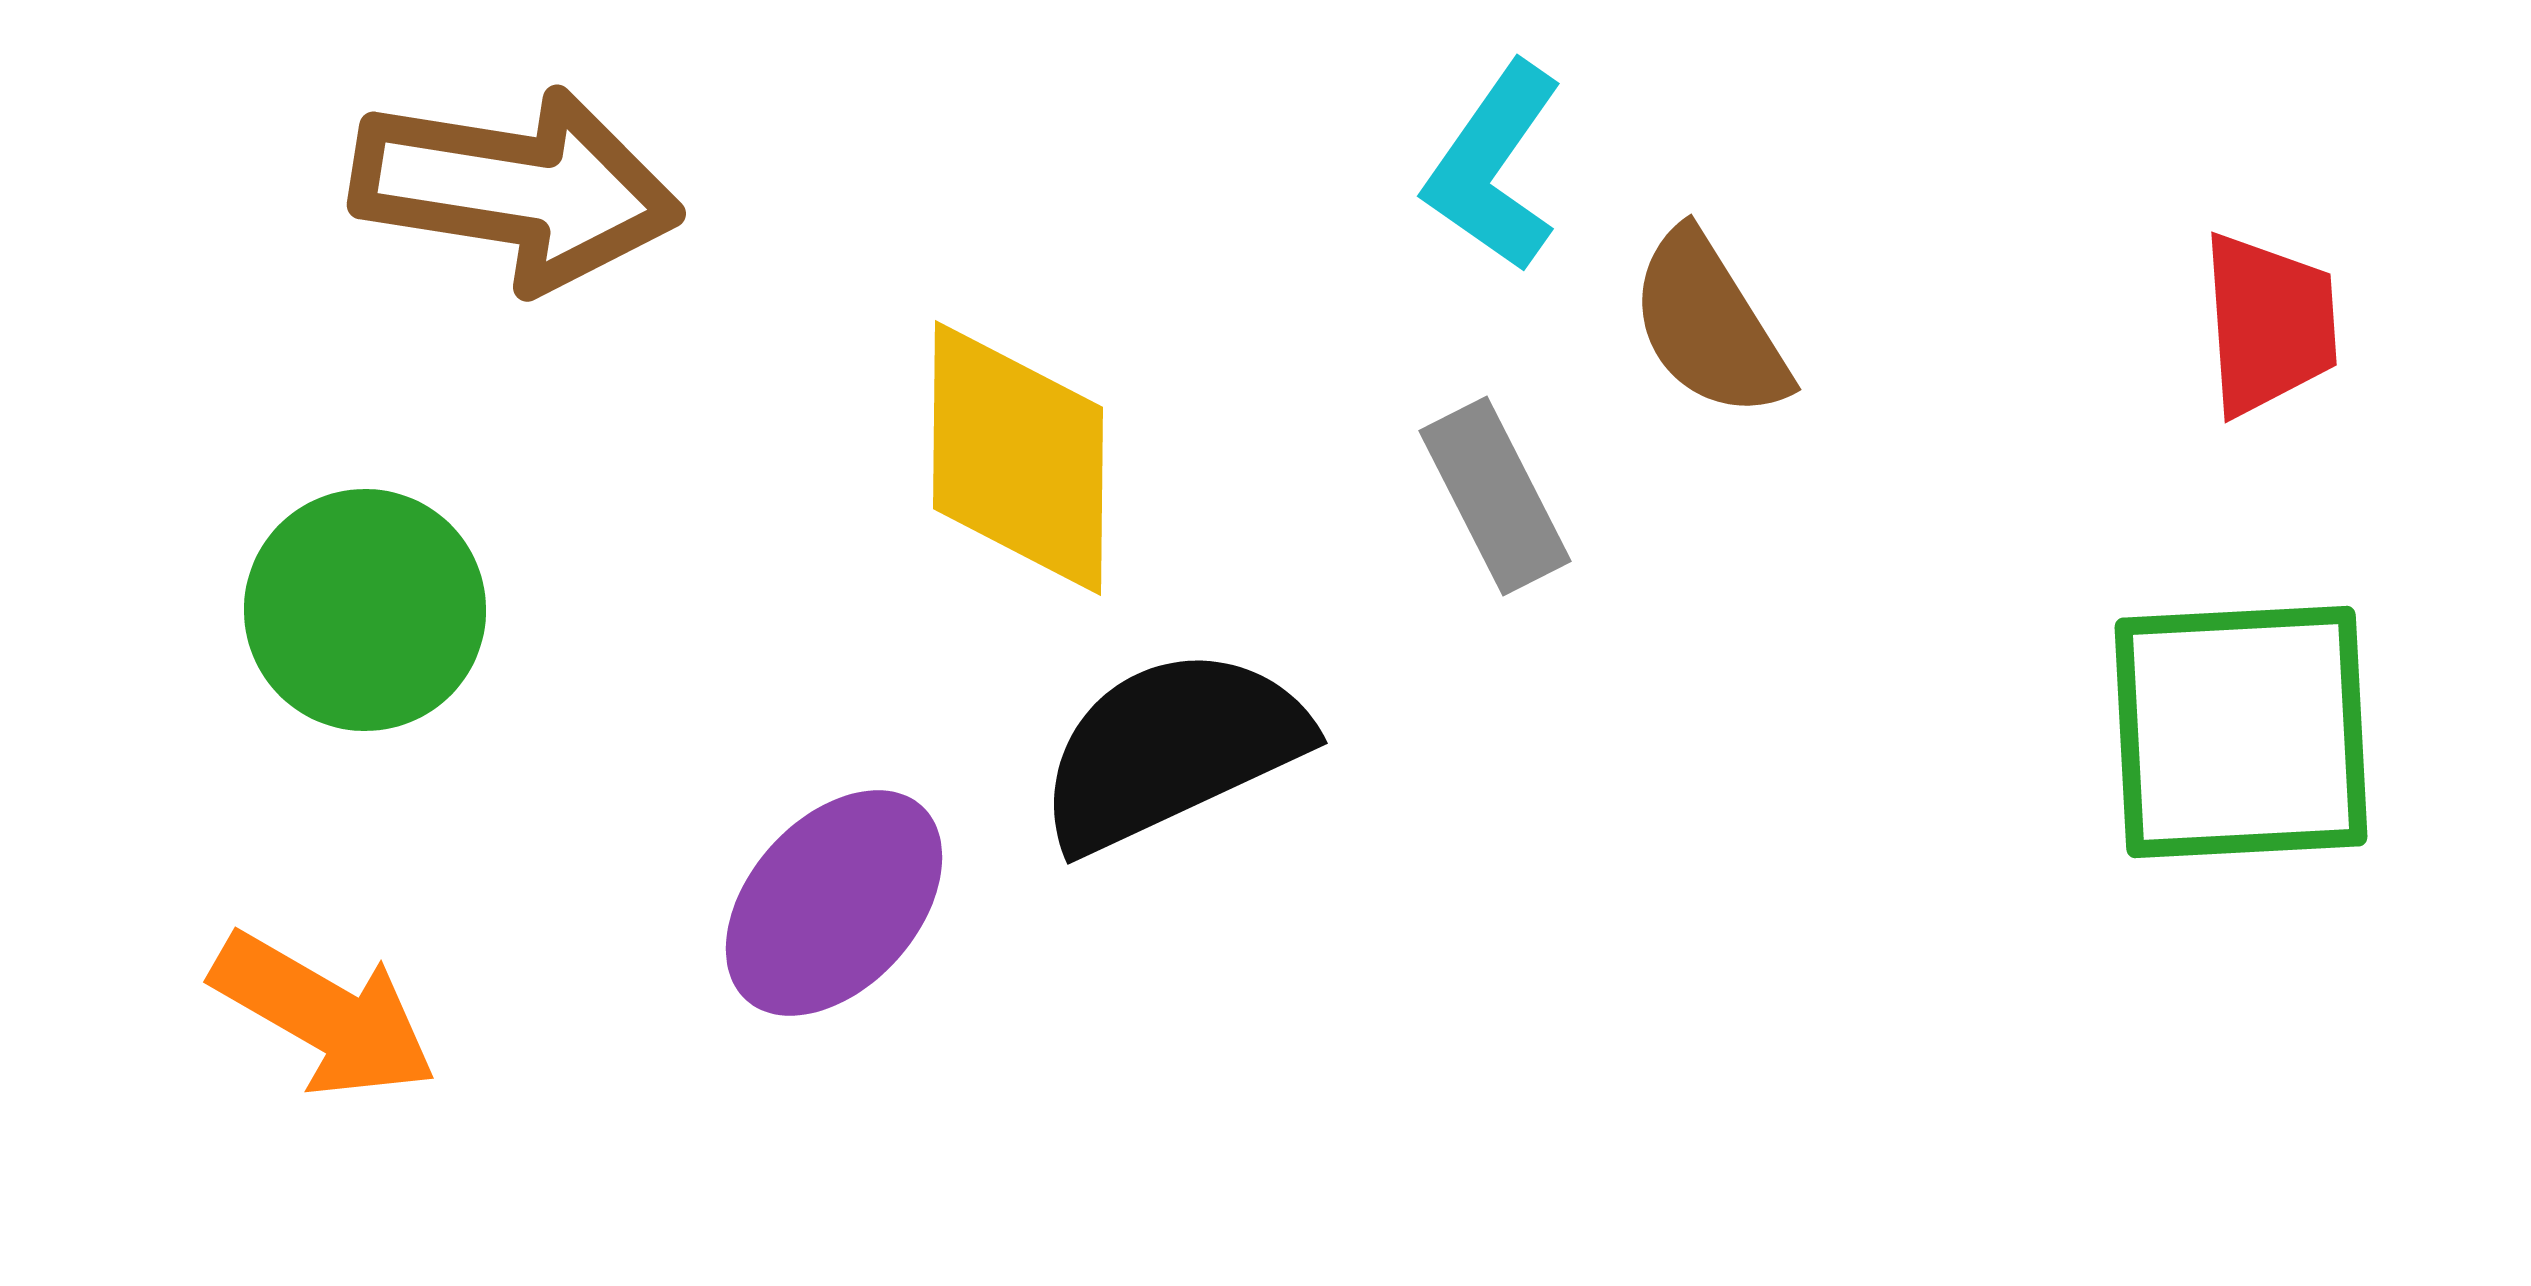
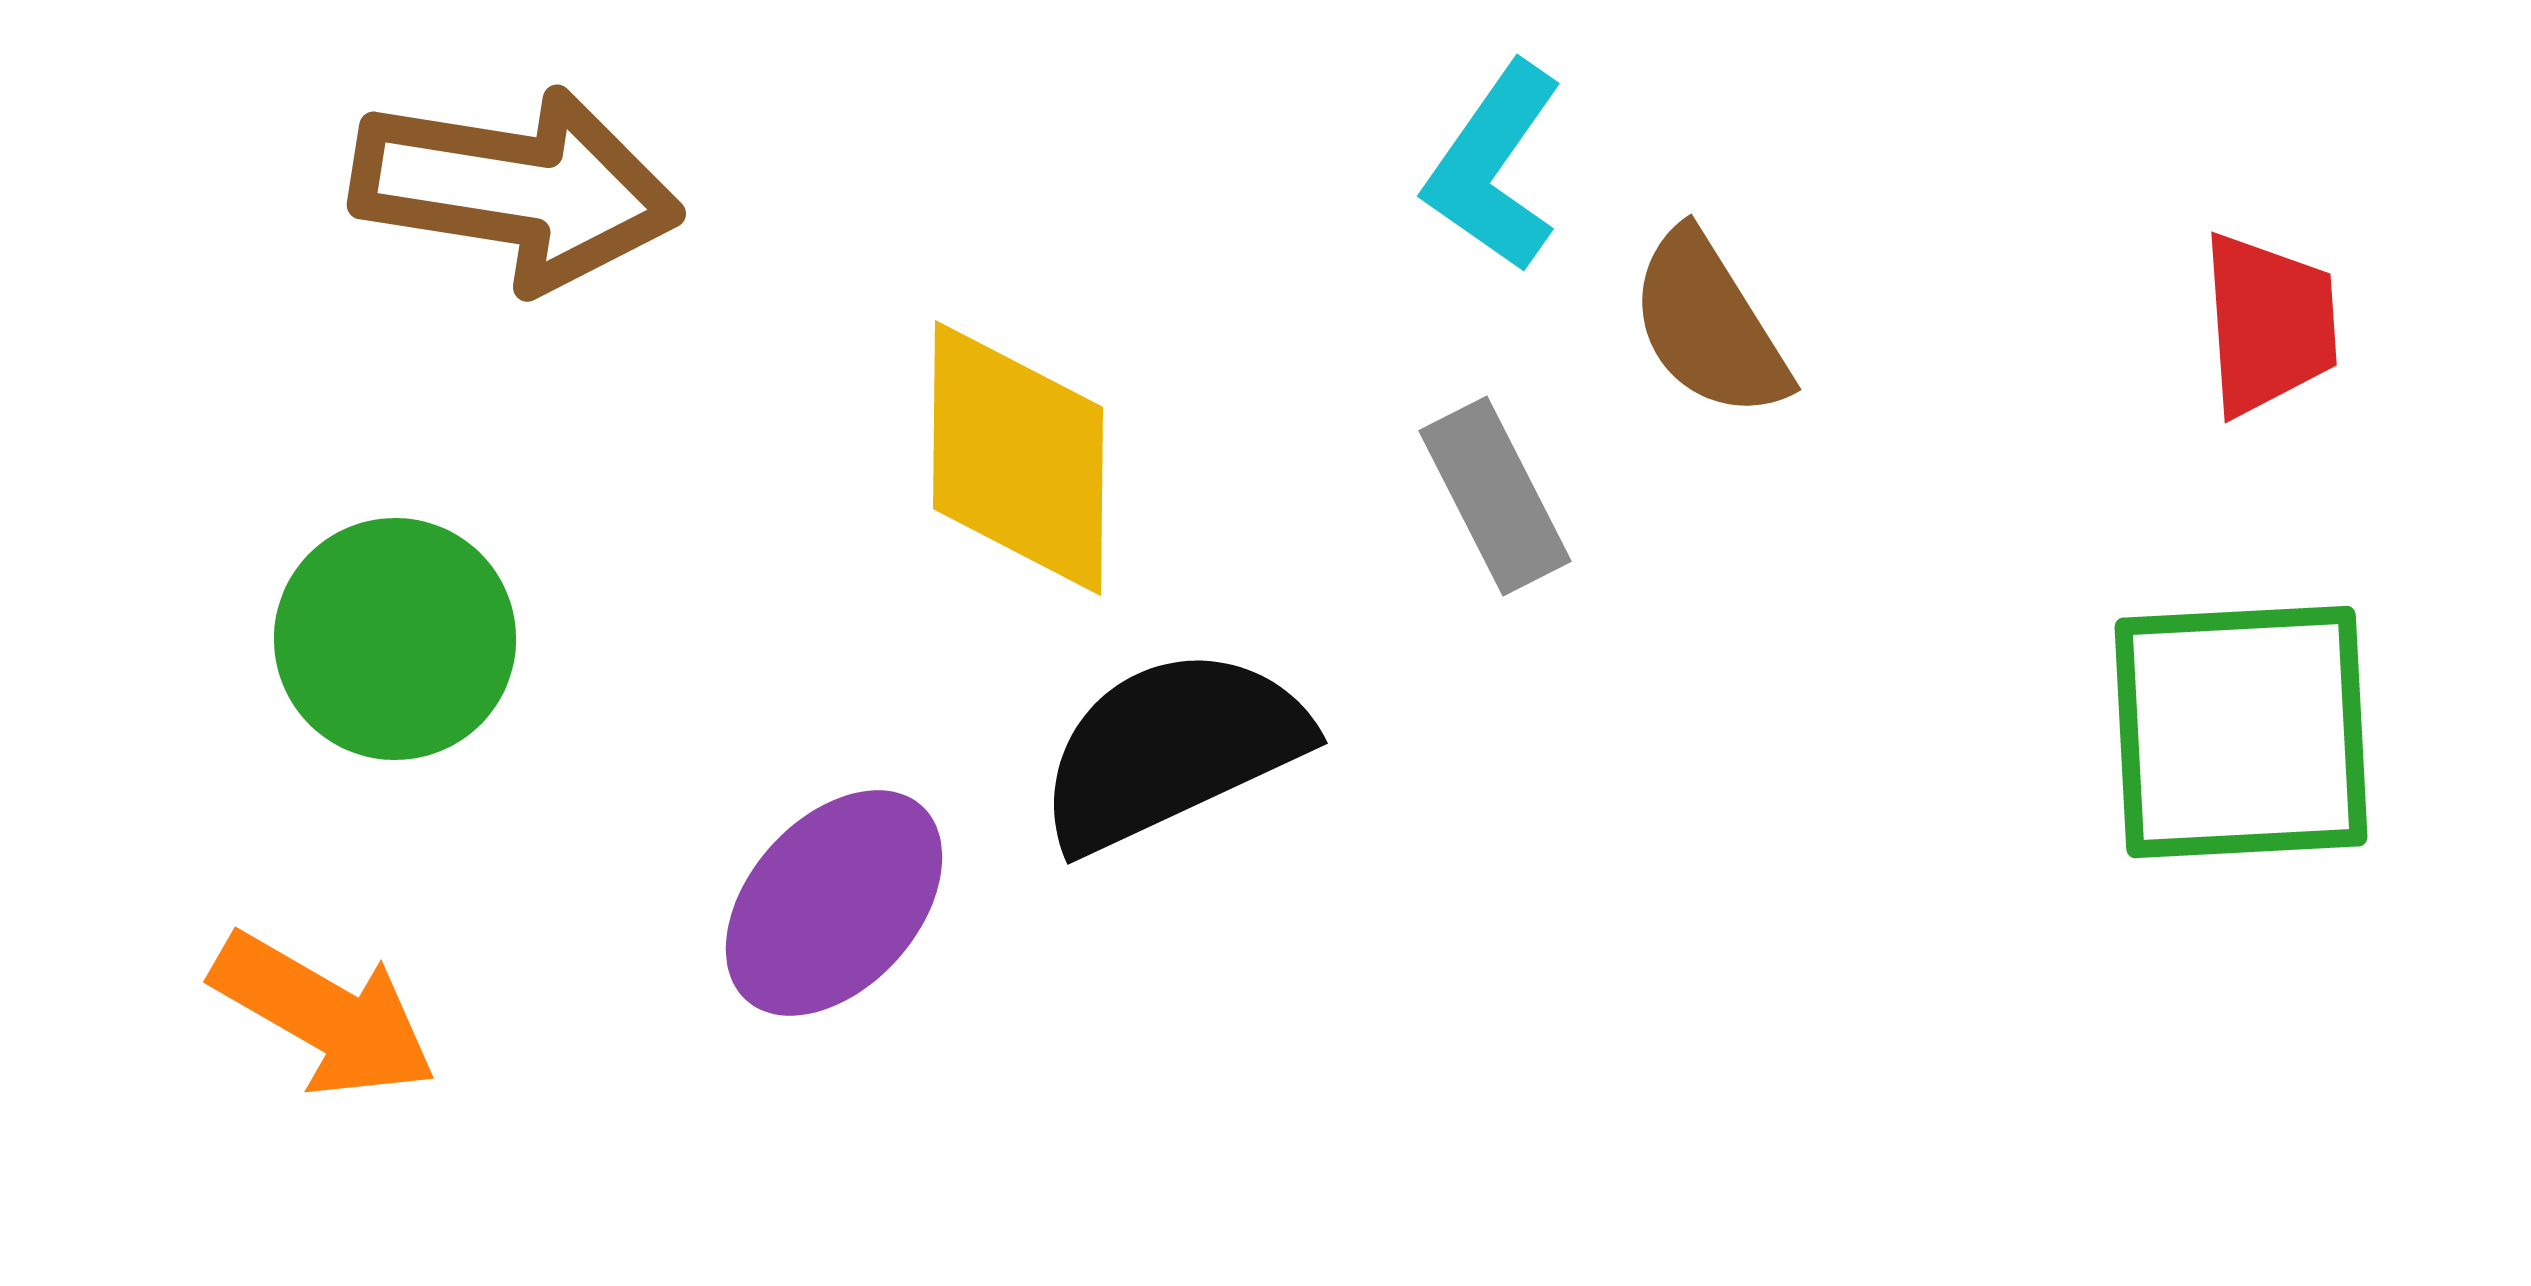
green circle: moved 30 px right, 29 px down
